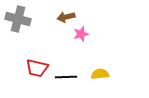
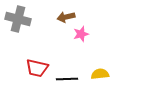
black line: moved 1 px right, 2 px down
